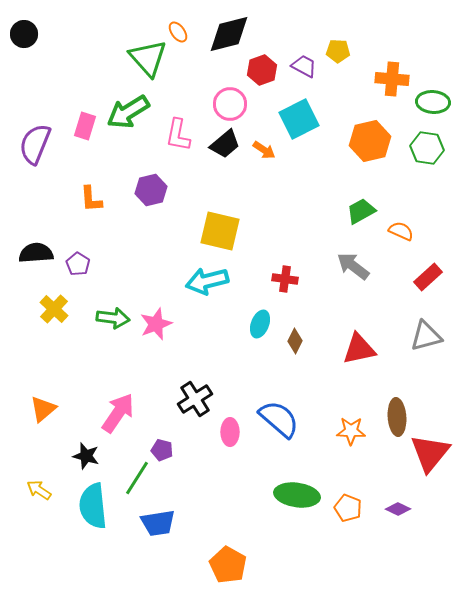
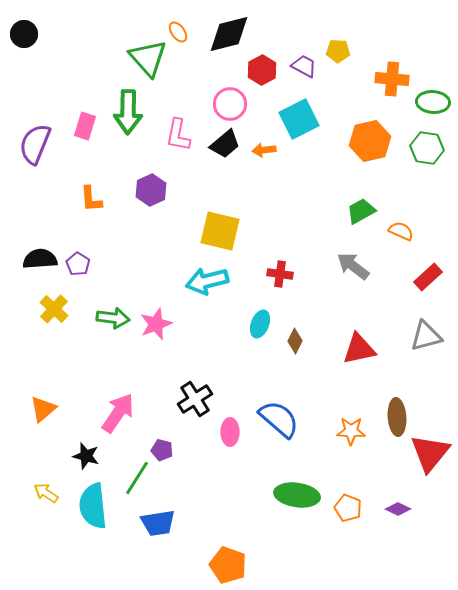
red hexagon at (262, 70): rotated 8 degrees counterclockwise
green arrow at (128, 112): rotated 57 degrees counterclockwise
orange arrow at (264, 150): rotated 140 degrees clockwise
purple hexagon at (151, 190): rotated 12 degrees counterclockwise
black semicircle at (36, 253): moved 4 px right, 6 px down
red cross at (285, 279): moved 5 px left, 5 px up
yellow arrow at (39, 490): moved 7 px right, 3 px down
orange pentagon at (228, 565): rotated 9 degrees counterclockwise
